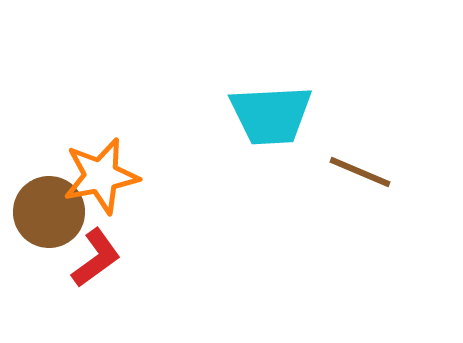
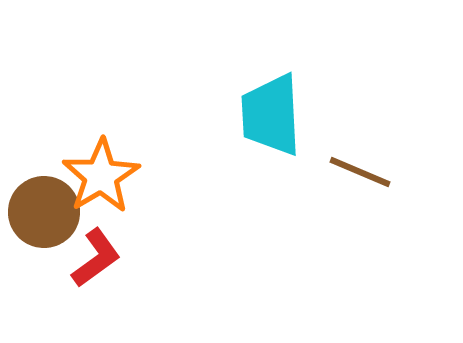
cyan trapezoid: rotated 90 degrees clockwise
orange star: rotated 20 degrees counterclockwise
brown circle: moved 5 px left
